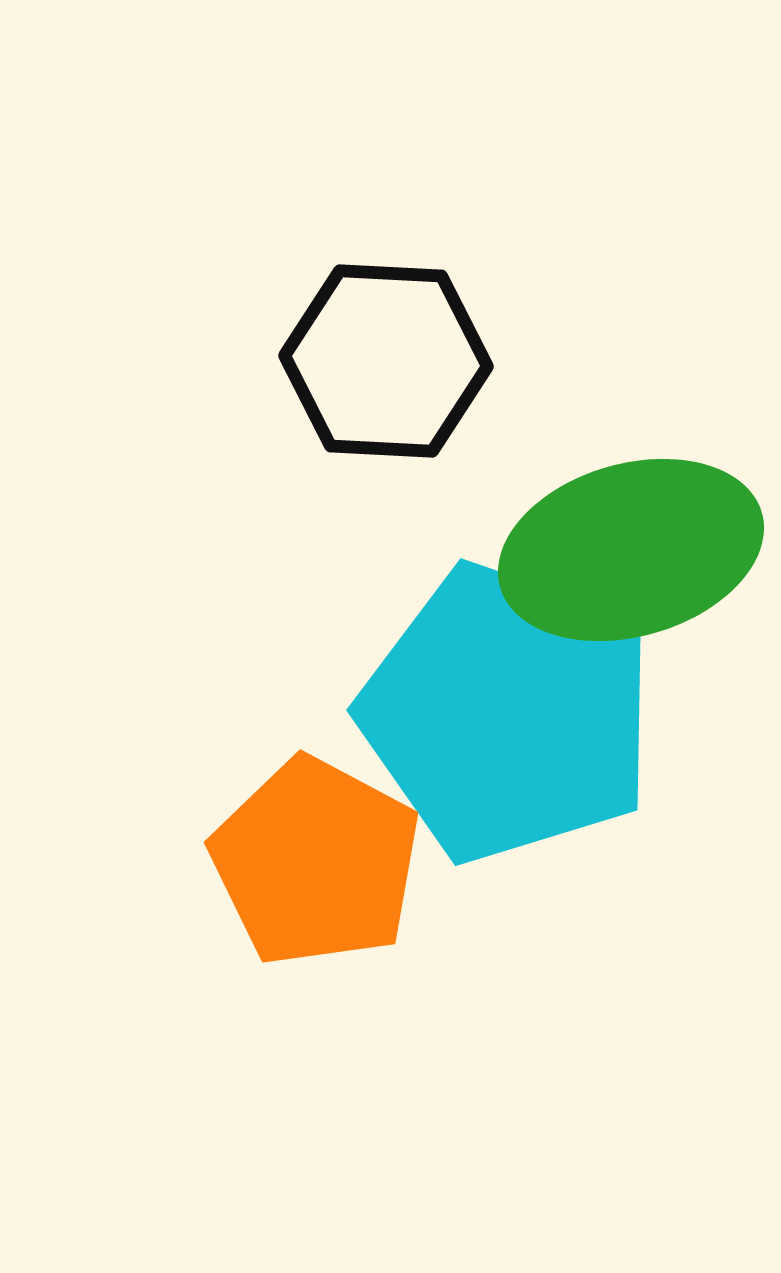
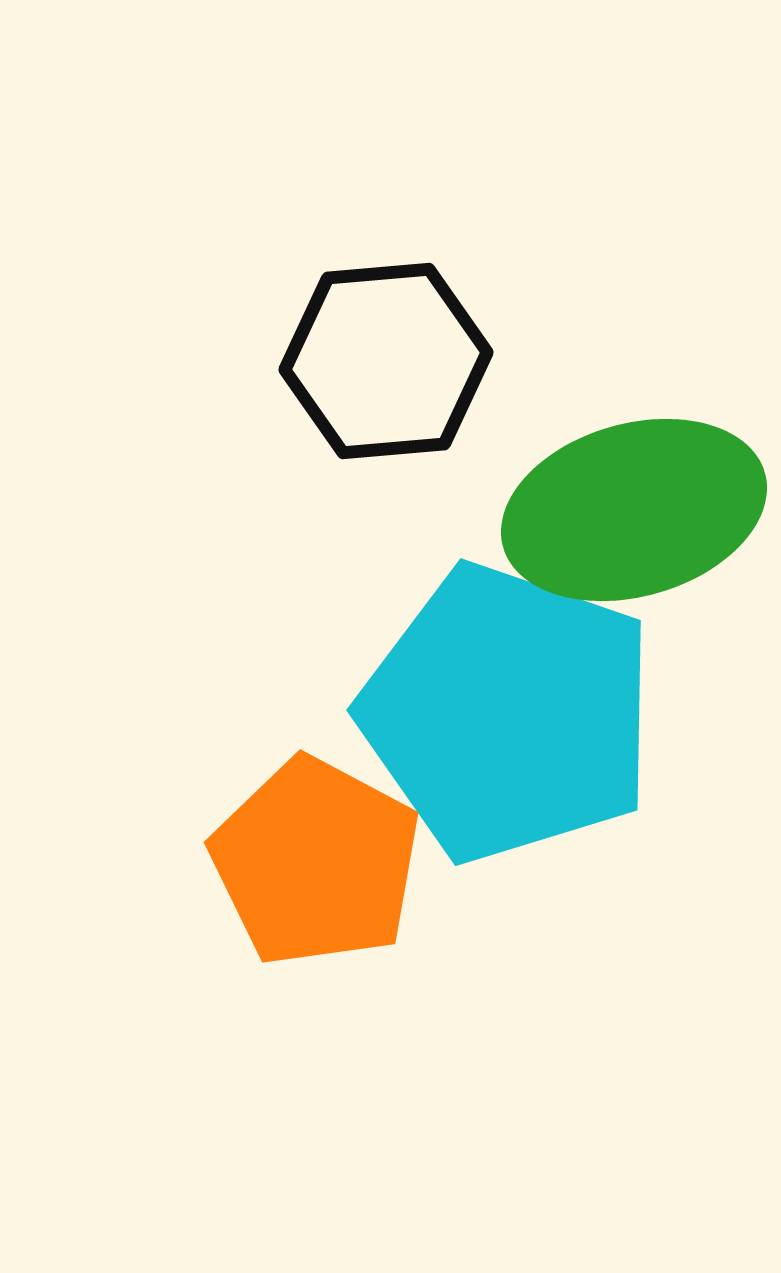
black hexagon: rotated 8 degrees counterclockwise
green ellipse: moved 3 px right, 40 px up
